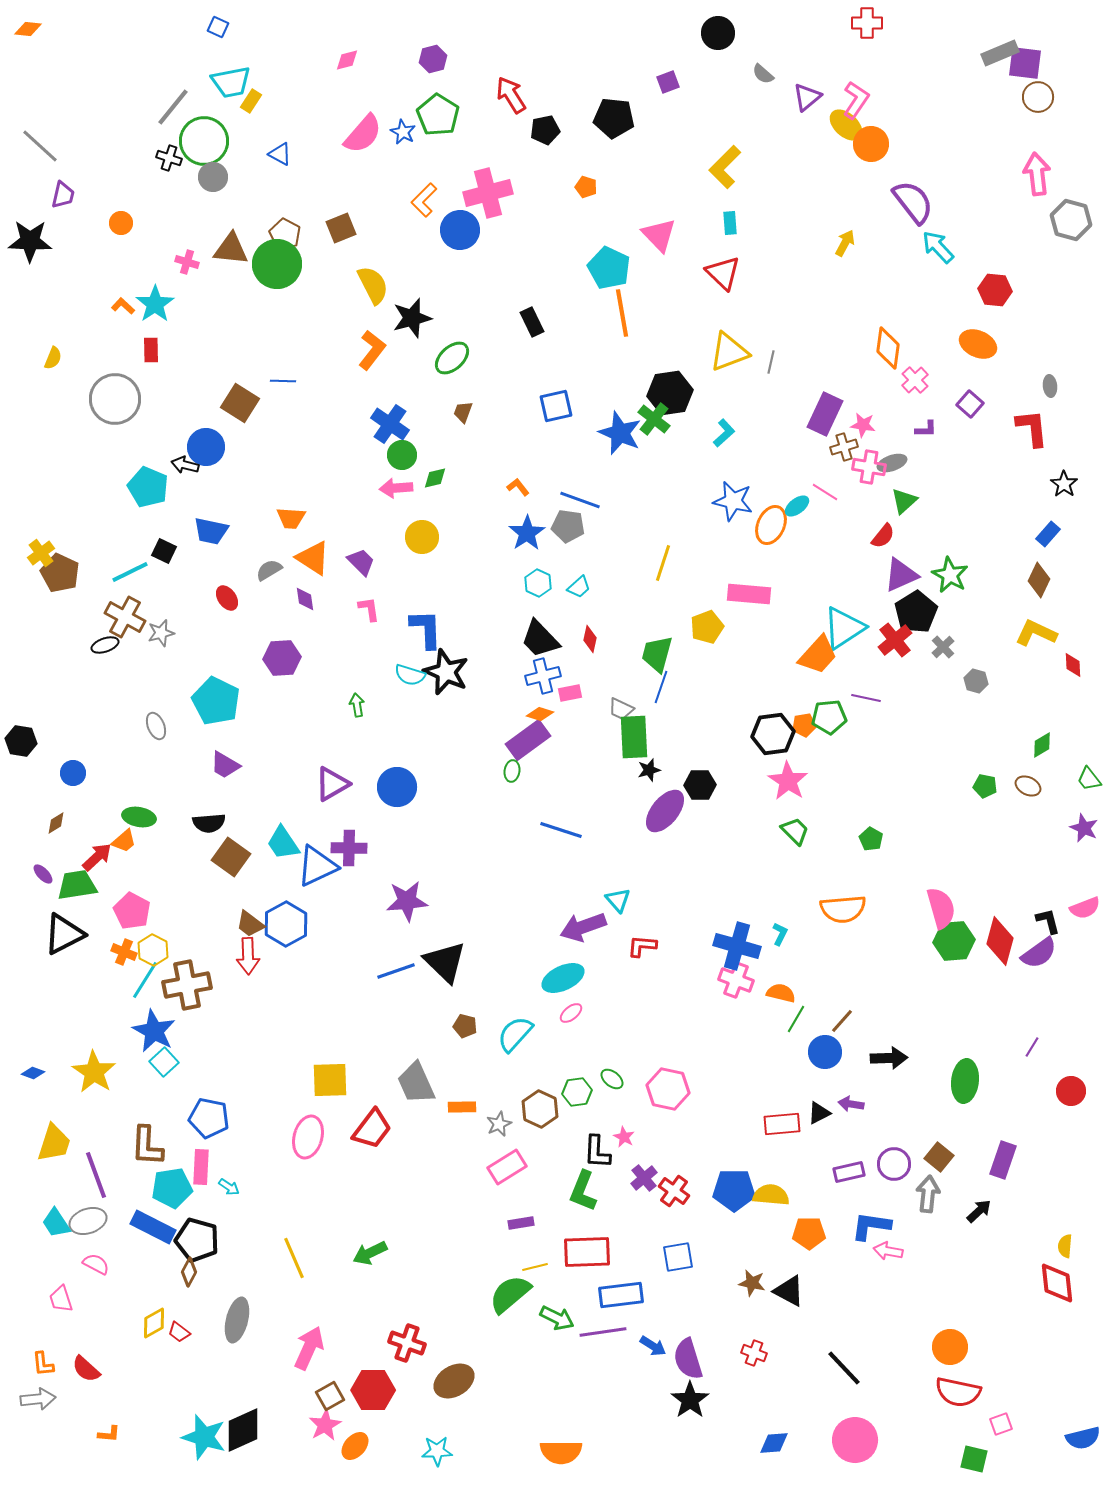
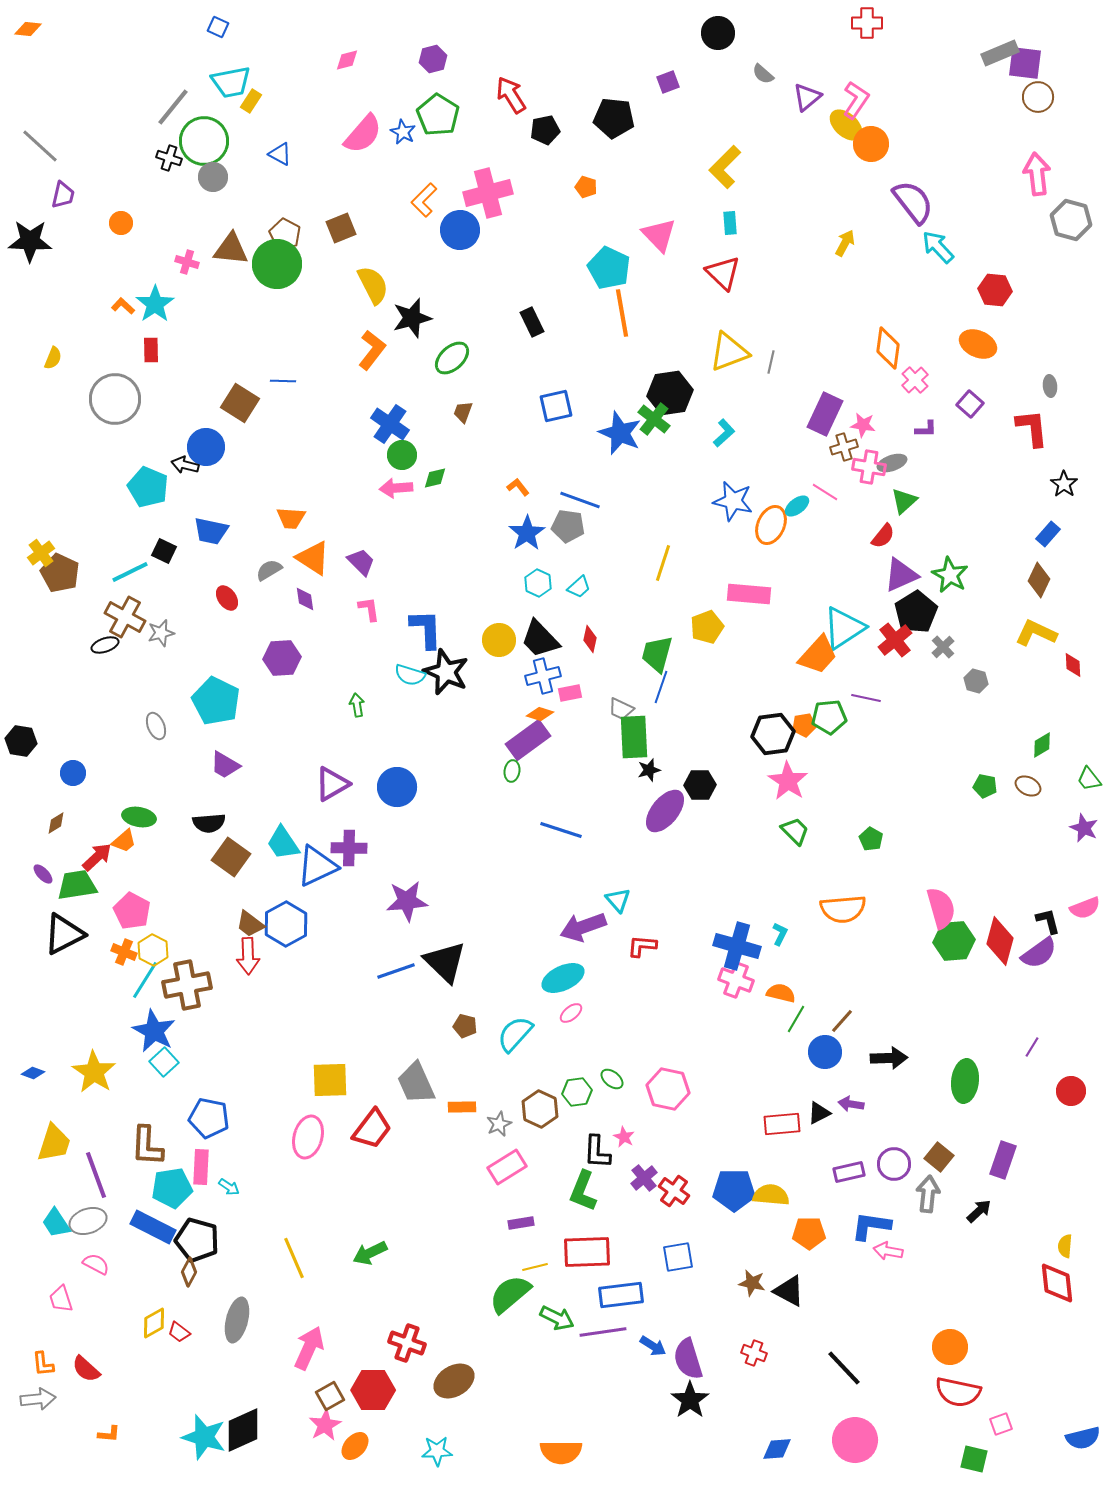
yellow circle at (422, 537): moved 77 px right, 103 px down
blue diamond at (774, 1443): moved 3 px right, 6 px down
